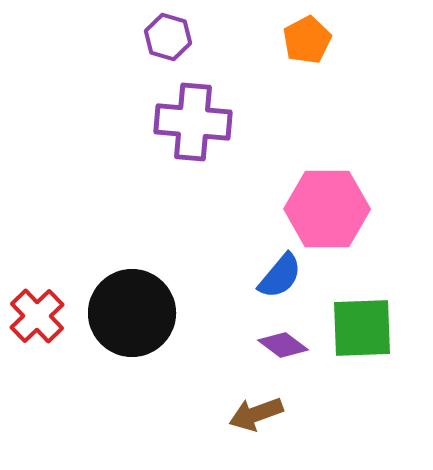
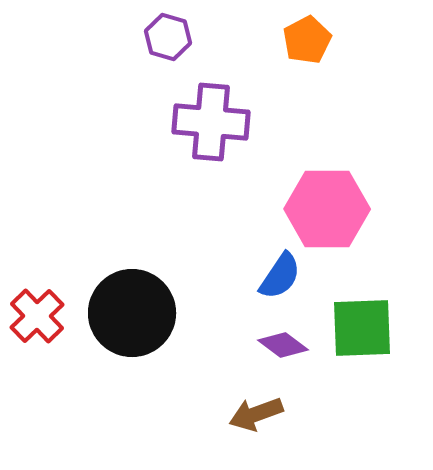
purple cross: moved 18 px right
blue semicircle: rotated 6 degrees counterclockwise
